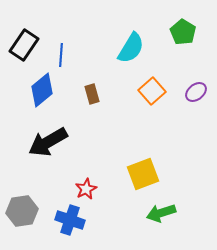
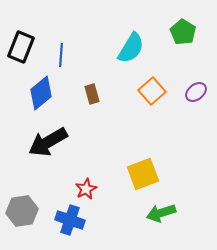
black rectangle: moved 3 px left, 2 px down; rotated 12 degrees counterclockwise
blue diamond: moved 1 px left, 3 px down
